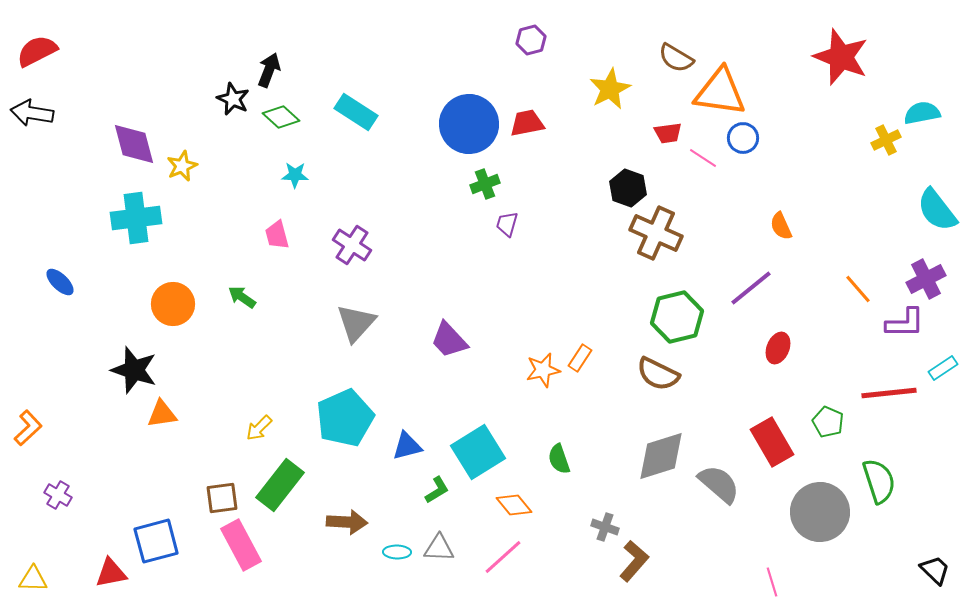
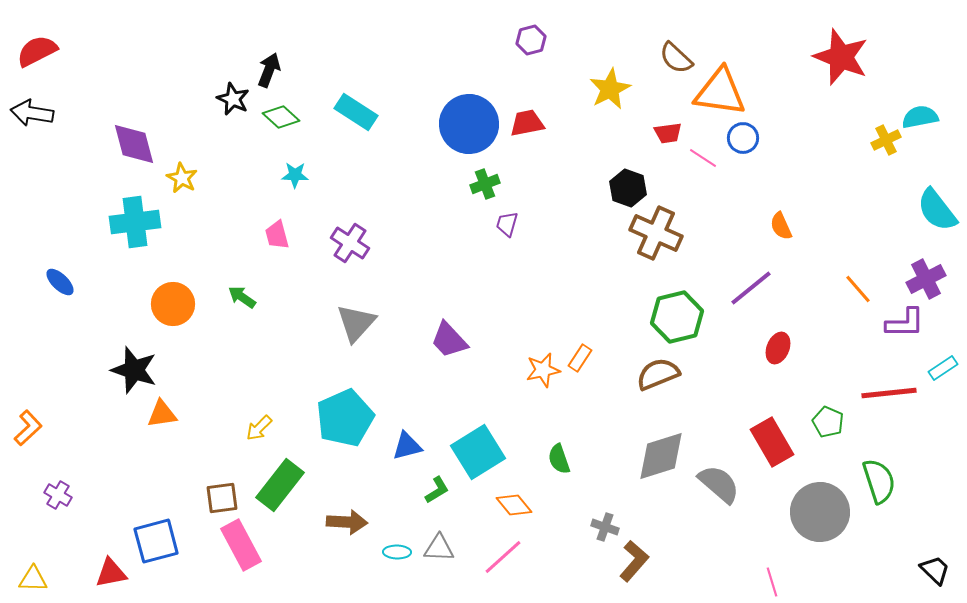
brown semicircle at (676, 58): rotated 12 degrees clockwise
cyan semicircle at (922, 113): moved 2 px left, 4 px down
yellow star at (182, 166): moved 12 px down; rotated 20 degrees counterclockwise
cyan cross at (136, 218): moved 1 px left, 4 px down
purple cross at (352, 245): moved 2 px left, 2 px up
brown semicircle at (658, 374): rotated 132 degrees clockwise
